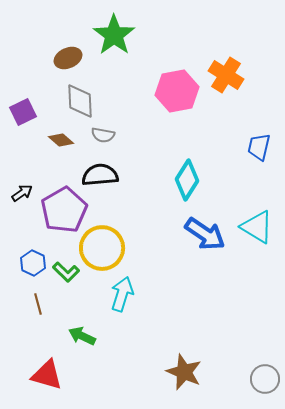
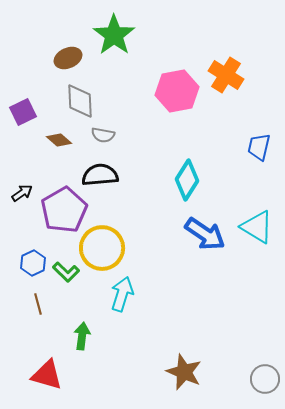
brown diamond: moved 2 px left
blue hexagon: rotated 10 degrees clockwise
green arrow: rotated 72 degrees clockwise
